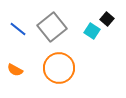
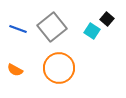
blue line: rotated 18 degrees counterclockwise
